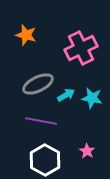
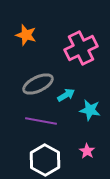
cyan star: moved 2 px left, 12 px down
